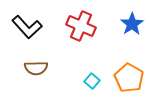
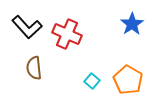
red cross: moved 14 px left, 8 px down
brown semicircle: moved 2 px left; rotated 85 degrees clockwise
orange pentagon: moved 1 px left, 2 px down
